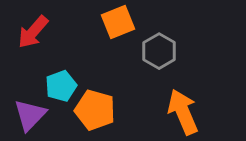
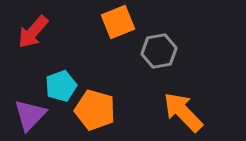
gray hexagon: rotated 20 degrees clockwise
orange arrow: rotated 21 degrees counterclockwise
